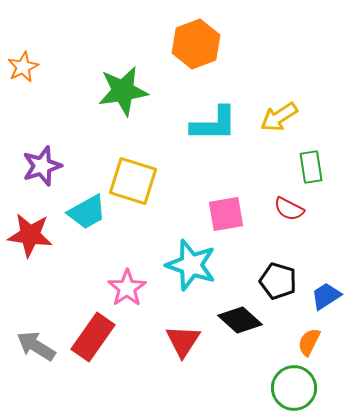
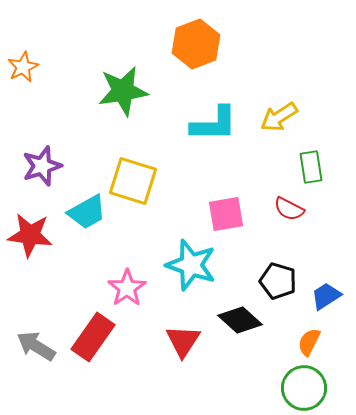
green circle: moved 10 px right
